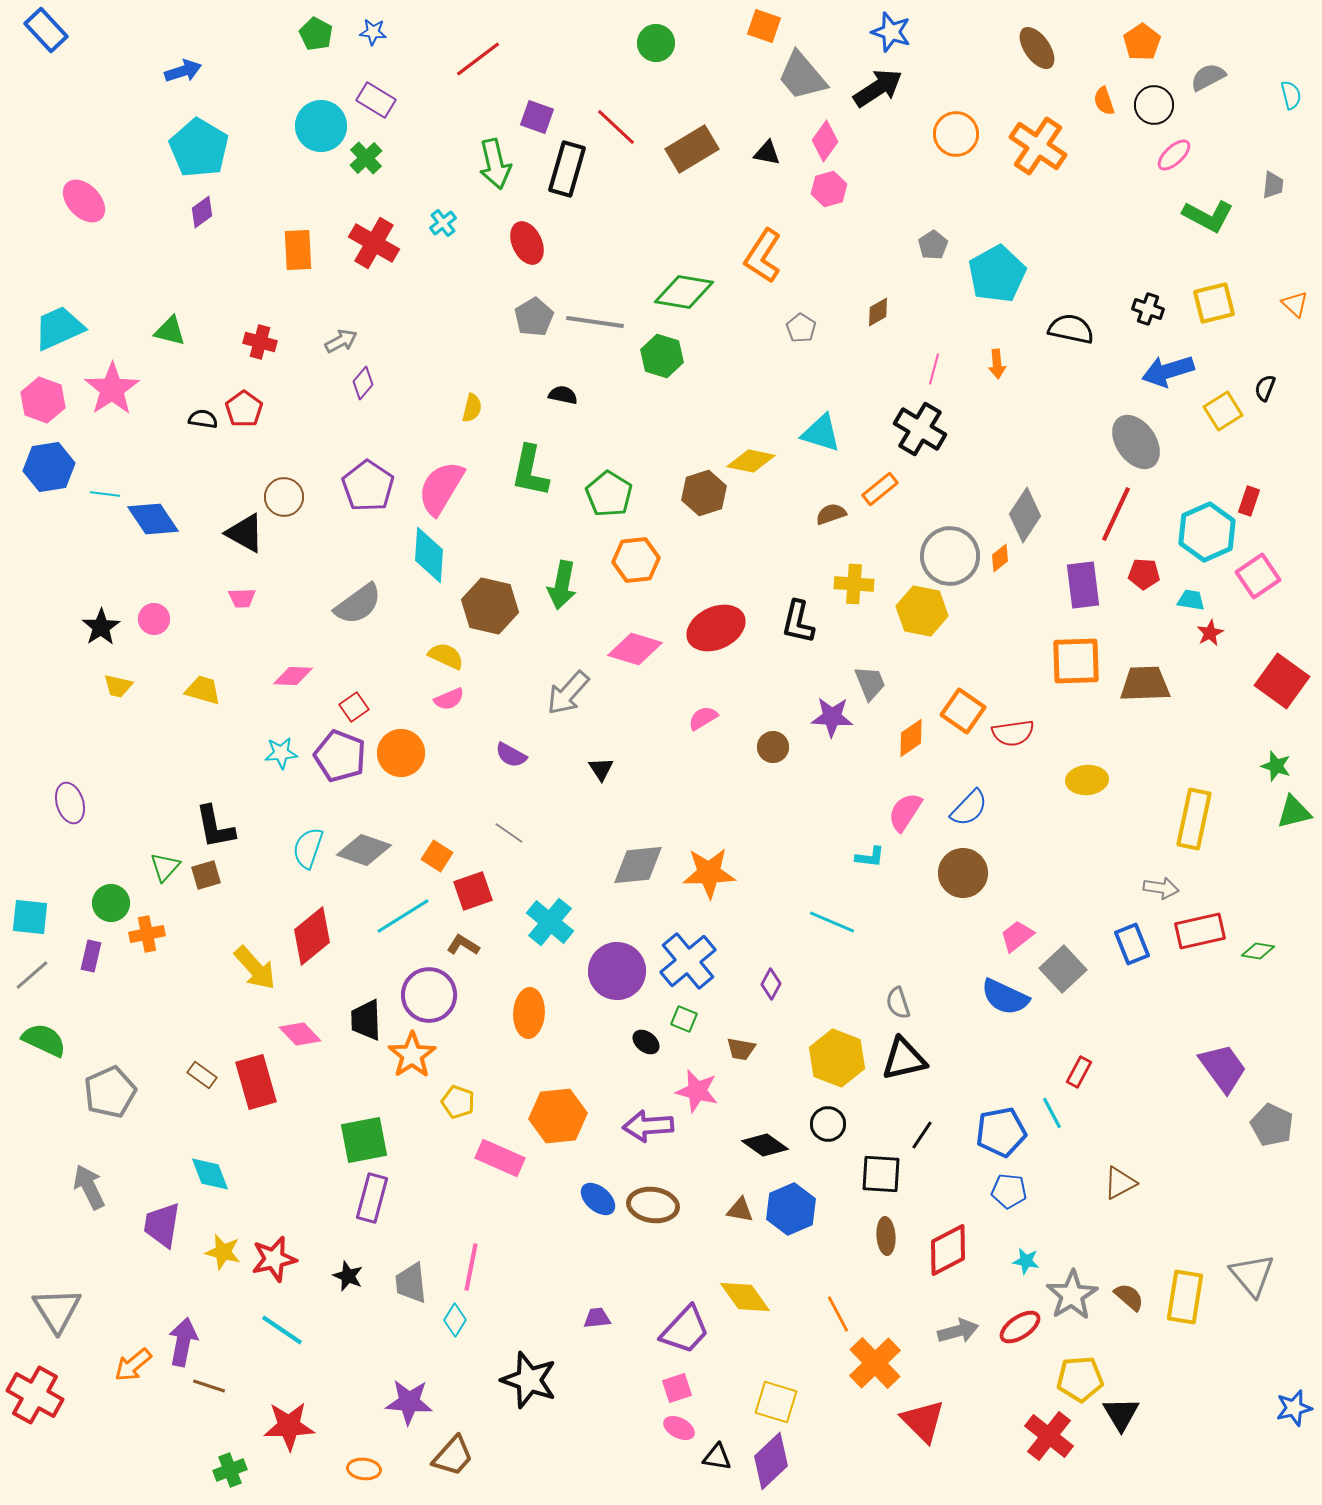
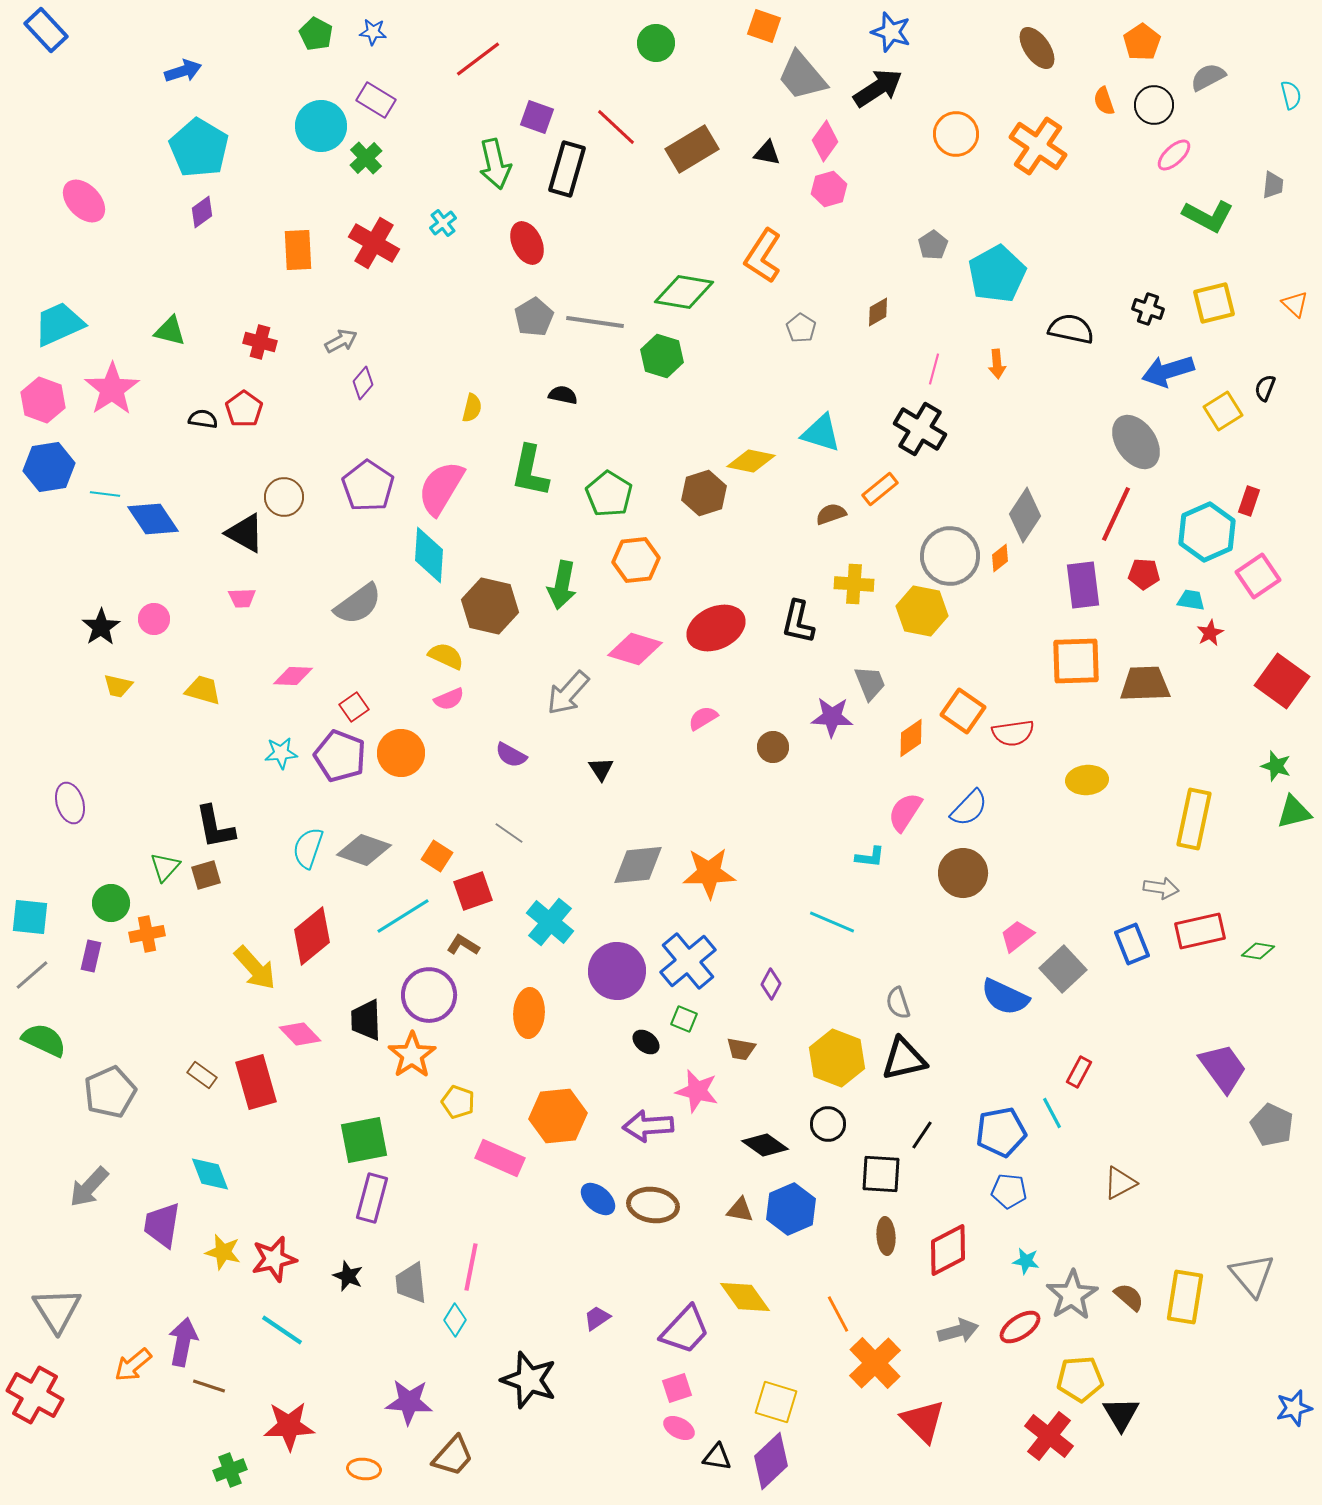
cyan trapezoid at (59, 328): moved 4 px up
gray arrow at (89, 1187): rotated 111 degrees counterclockwise
purple trapezoid at (597, 1318): rotated 28 degrees counterclockwise
